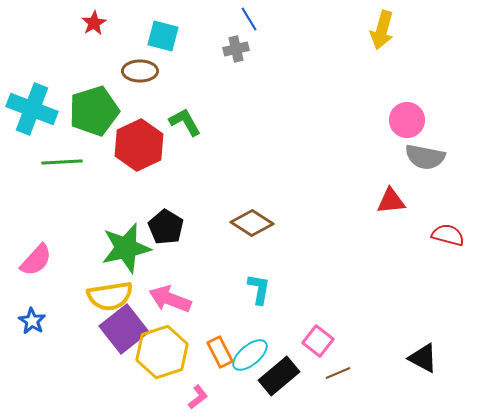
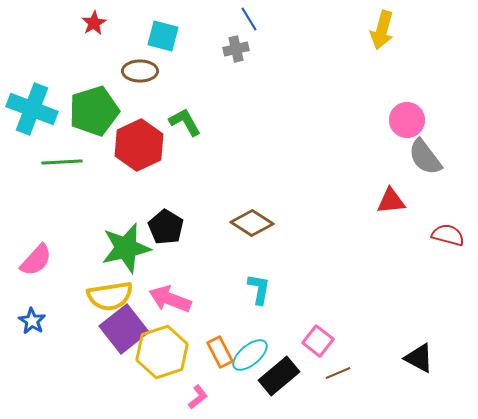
gray semicircle: rotated 42 degrees clockwise
black triangle: moved 4 px left
